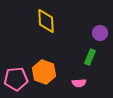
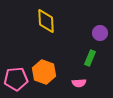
green rectangle: moved 1 px down
